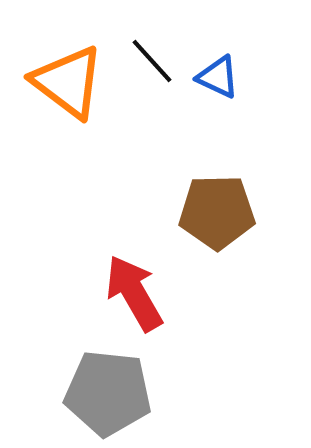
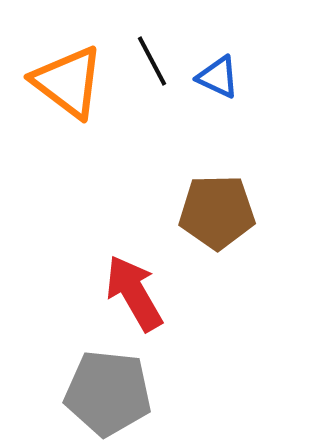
black line: rotated 14 degrees clockwise
